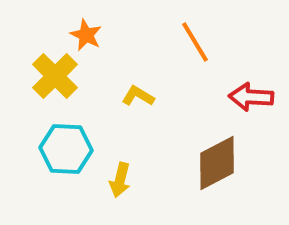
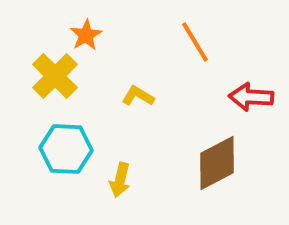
orange star: rotated 16 degrees clockwise
